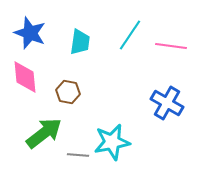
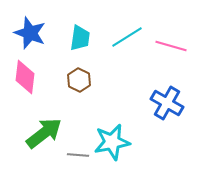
cyan line: moved 3 px left, 2 px down; rotated 24 degrees clockwise
cyan trapezoid: moved 4 px up
pink line: rotated 8 degrees clockwise
pink diamond: rotated 12 degrees clockwise
brown hexagon: moved 11 px right, 12 px up; rotated 15 degrees clockwise
